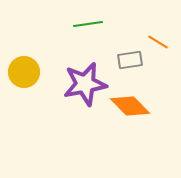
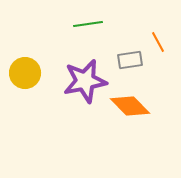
orange line: rotated 30 degrees clockwise
yellow circle: moved 1 px right, 1 px down
purple star: moved 3 px up
